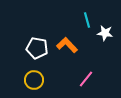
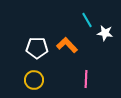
cyan line: rotated 14 degrees counterclockwise
white pentagon: rotated 10 degrees counterclockwise
pink line: rotated 36 degrees counterclockwise
